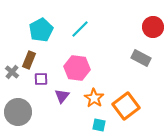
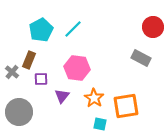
cyan line: moved 7 px left
orange square: rotated 28 degrees clockwise
gray circle: moved 1 px right
cyan square: moved 1 px right, 1 px up
